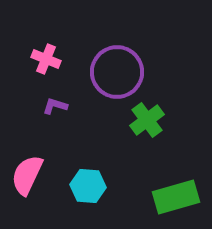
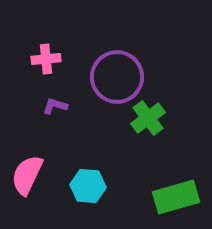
pink cross: rotated 28 degrees counterclockwise
purple circle: moved 5 px down
green cross: moved 1 px right, 2 px up
